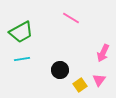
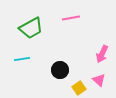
pink line: rotated 42 degrees counterclockwise
green trapezoid: moved 10 px right, 4 px up
pink arrow: moved 1 px left, 1 px down
pink triangle: rotated 24 degrees counterclockwise
yellow square: moved 1 px left, 3 px down
